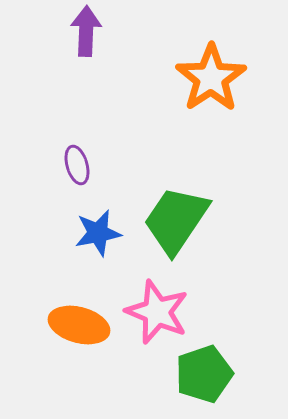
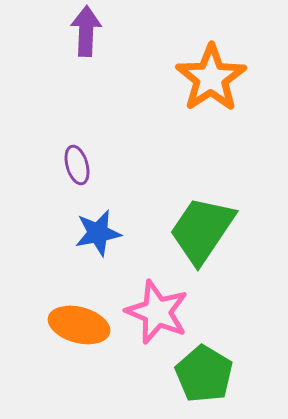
green trapezoid: moved 26 px right, 10 px down
green pentagon: rotated 22 degrees counterclockwise
